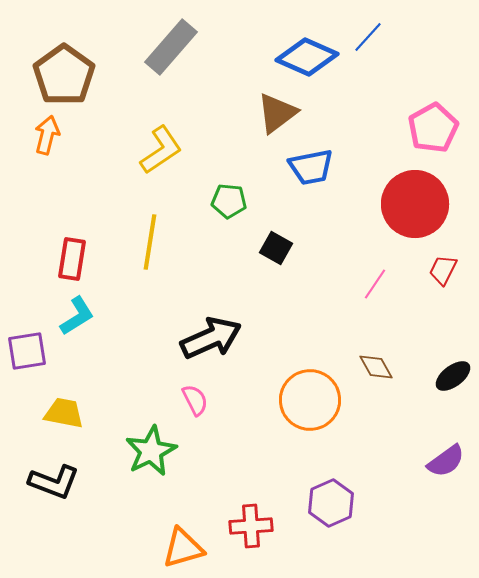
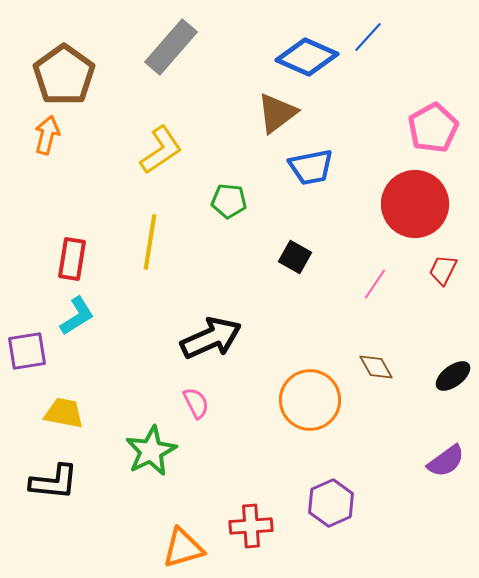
black square: moved 19 px right, 9 px down
pink semicircle: moved 1 px right, 3 px down
black L-shape: rotated 15 degrees counterclockwise
